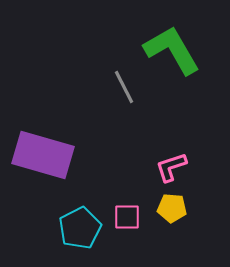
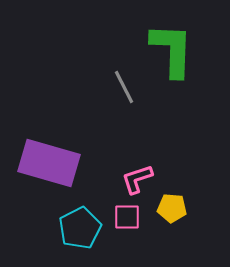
green L-shape: rotated 32 degrees clockwise
purple rectangle: moved 6 px right, 8 px down
pink L-shape: moved 34 px left, 12 px down
